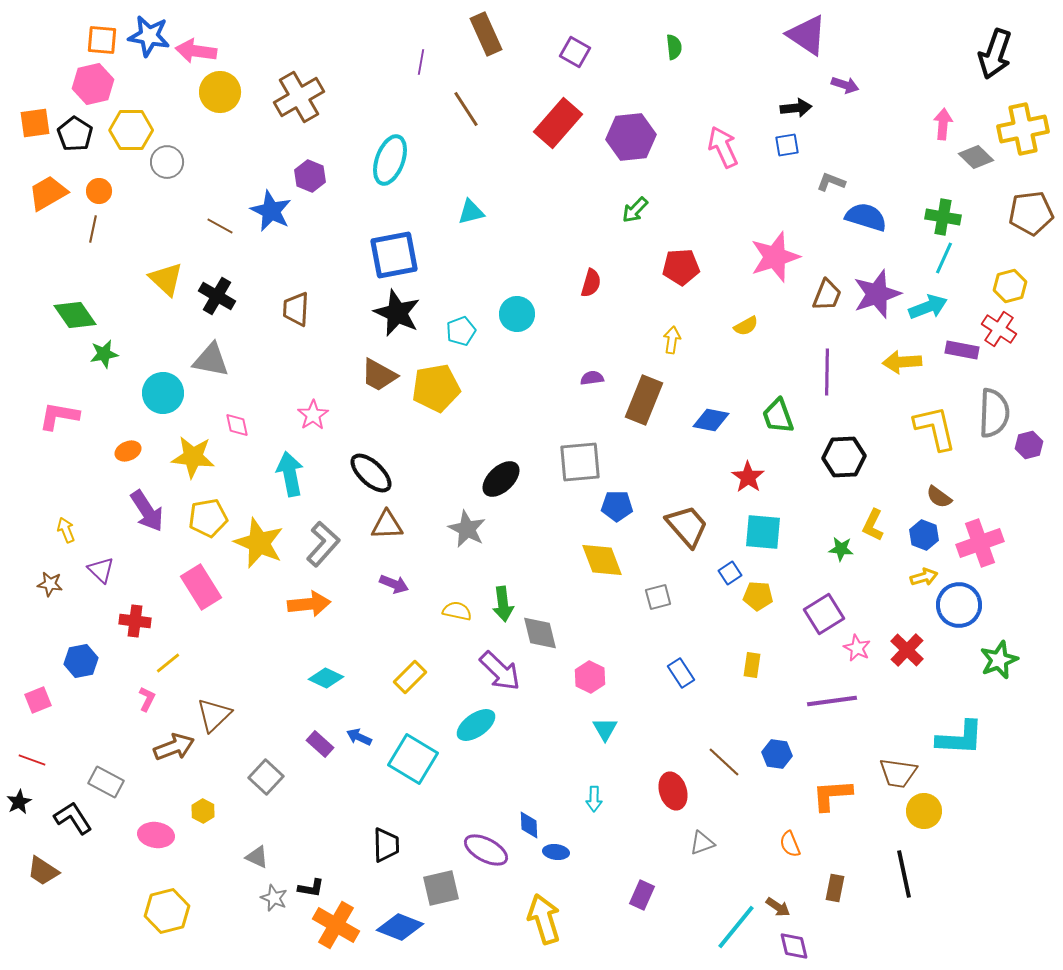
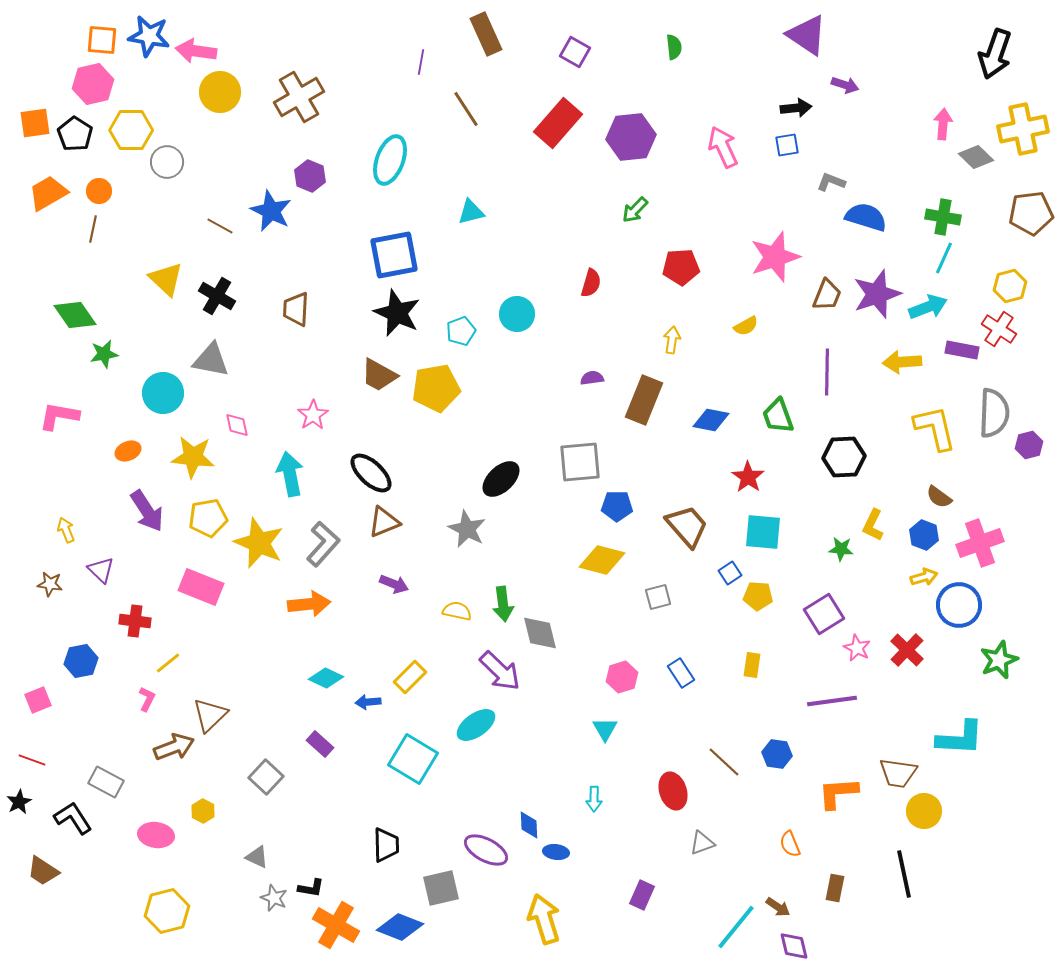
brown triangle at (387, 525): moved 3 px left, 3 px up; rotated 20 degrees counterclockwise
yellow diamond at (602, 560): rotated 54 degrees counterclockwise
pink rectangle at (201, 587): rotated 36 degrees counterclockwise
pink hexagon at (590, 677): moved 32 px right; rotated 16 degrees clockwise
brown triangle at (214, 715): moved 4 px left
blue arrow at (359, 737): moved 9 px right, 35 px up; rotated 30 degrees counterclockwise
orange L-shape at (832, 795): moved 6 px right, 2 px up
